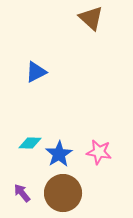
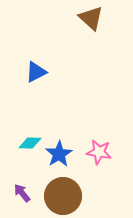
brown circle: moved 3 px down
